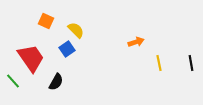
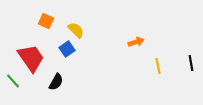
yellow line: moved 1 px left, 3 px down
